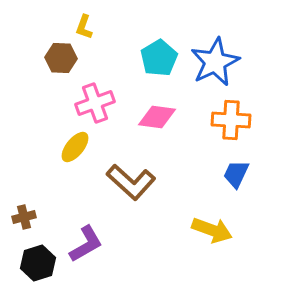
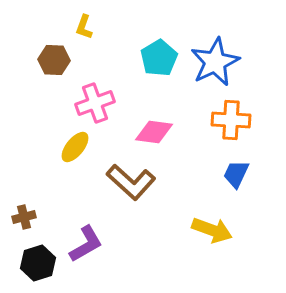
brown hexagon: moved 7 px left, 2 px down
pink diamond: moved 3 px left, 15 px down
